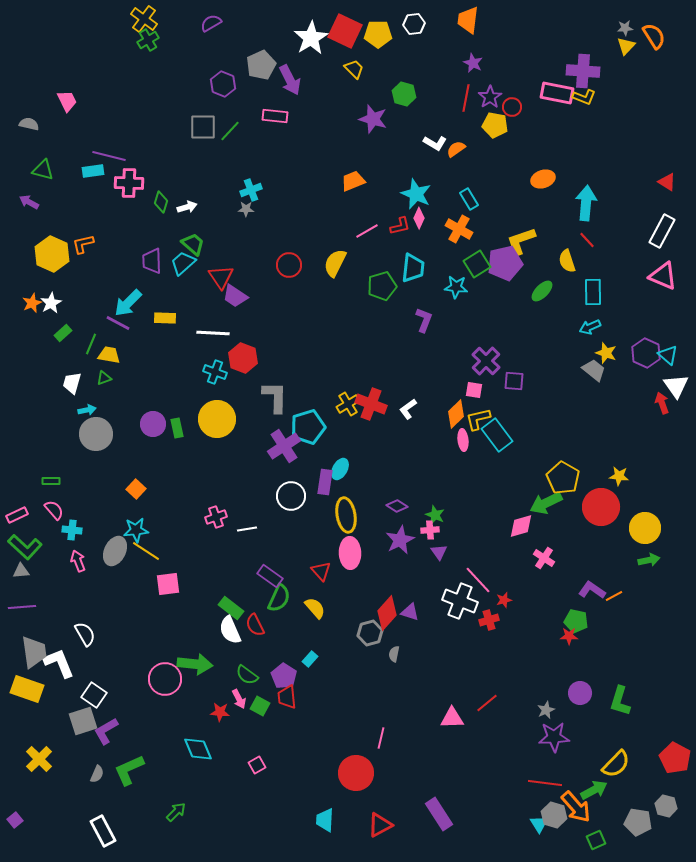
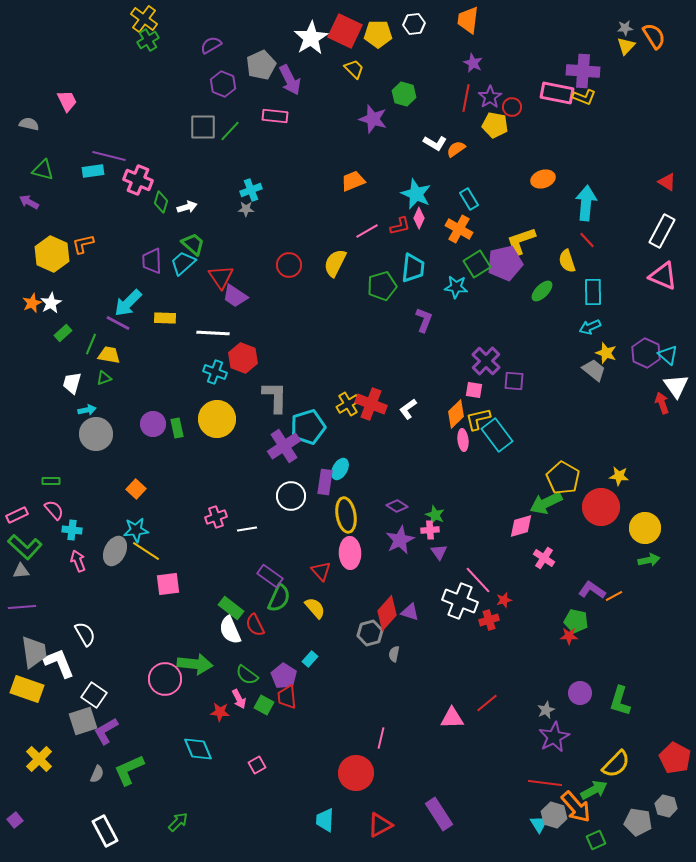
purple semicircle at (211, 23): moved 22 px down
pink cross at (129, 183): moved 9 px right, 3 px up; rotated 20 degrees clockwise
green square at (260, 706): moved 4 px right, 1 px up
purple star at (554, 737): rotated 24 degrees counterclockwise
green arrow at (176, 812): moved 2 px right, 10 px down
white rectangle at (103, 831): moved 2 px right
